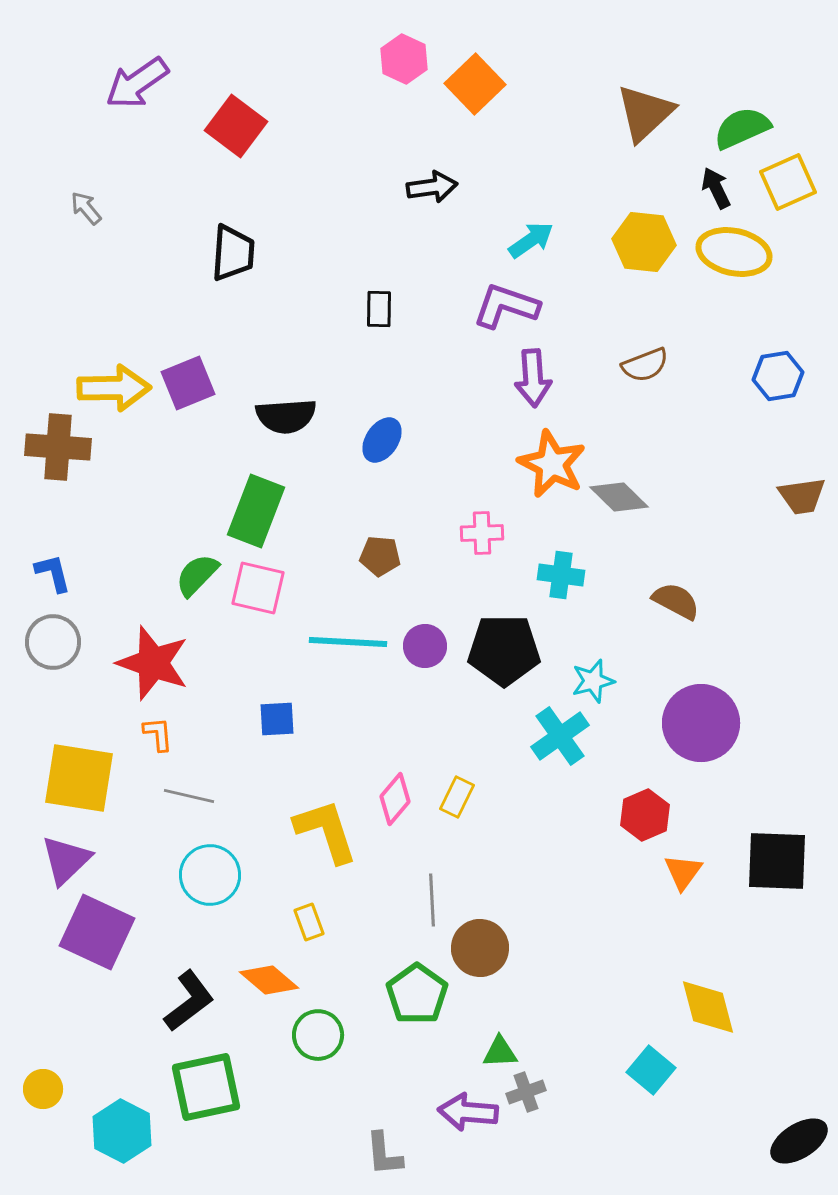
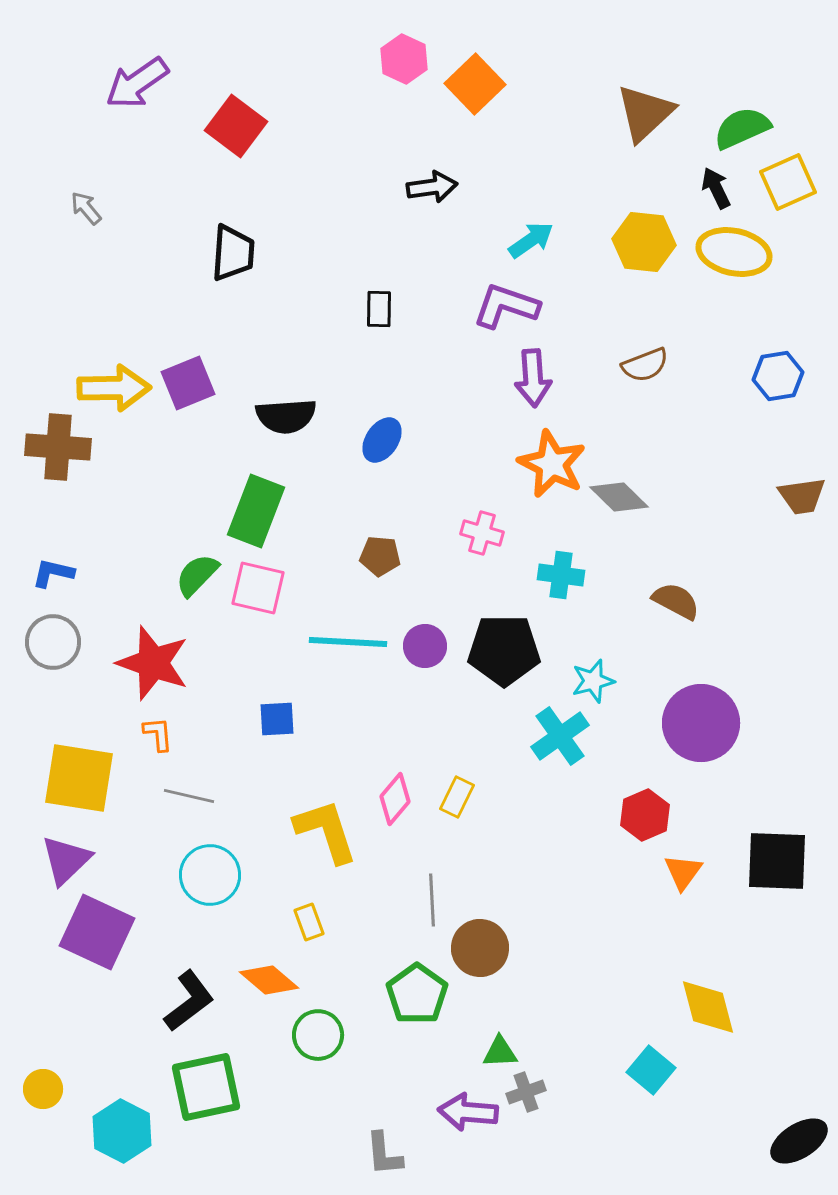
pink cross at (482, 533): rotated 18 degrees clockwise
blue L-shape at (53, 573): rotated 63 degrees counterclockwise
